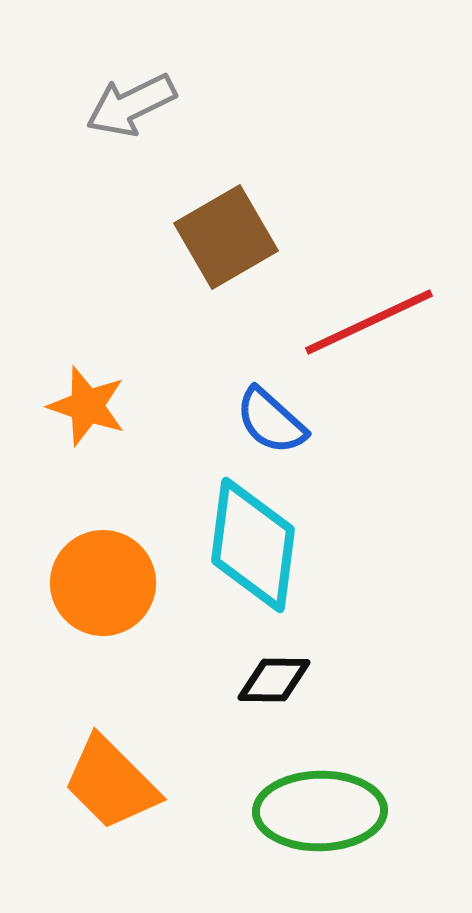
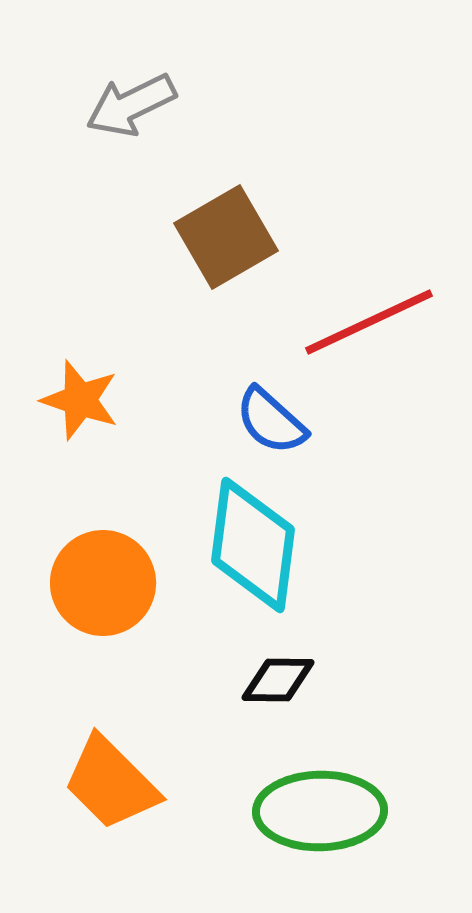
orange star: moved 7 px left, 6 px up
black diamond: moved 4 px right
